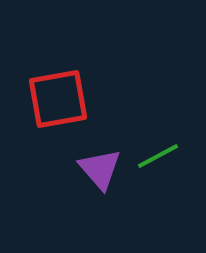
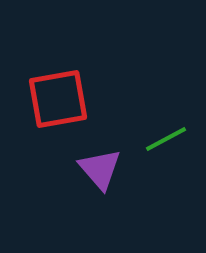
green line: moved 8 px right, 17 px up
